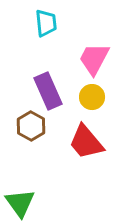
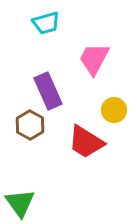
cyan trapezoid: rotated 80 degrees clockwise
yellow circle: moved 22 px right, 13 px down
brown hexagon: moved 1 px left, 1 px up
red trapezoid: rotated 18 degrees counterclockwise
